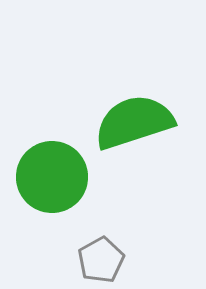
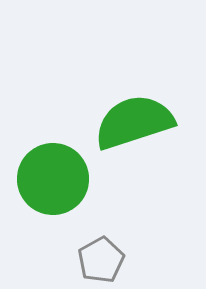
green circle: moved 1 px right, 2 px down
